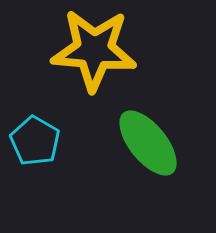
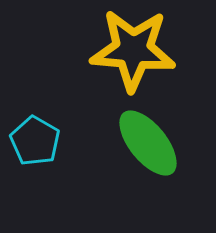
yellow star: moved 39 px right
